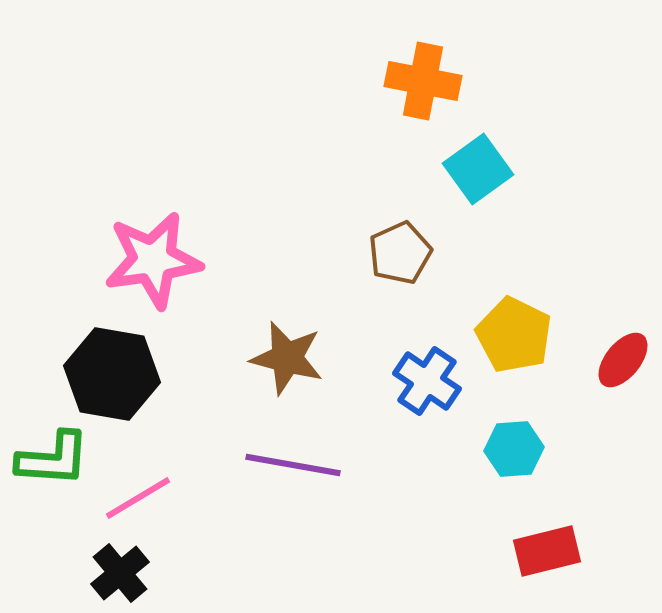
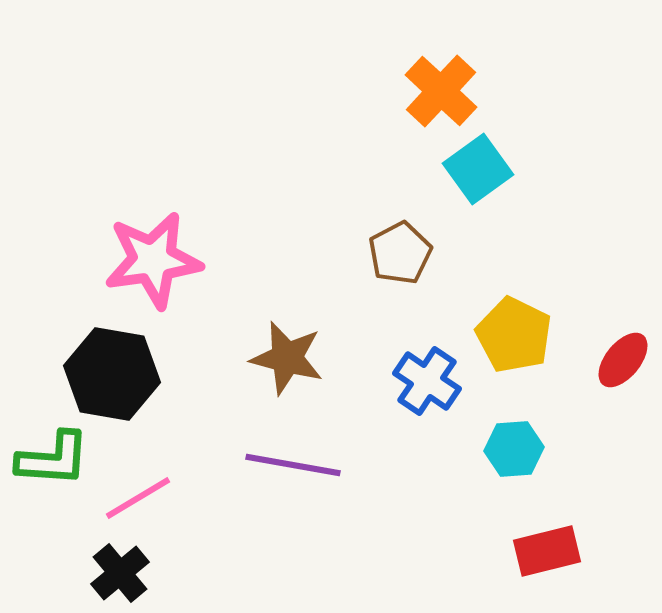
orange cross: moved 18 px right, 10 px down; rotated 32 degrees clockwise
brown pentagon: rotated 4 degrees counterclockwise
